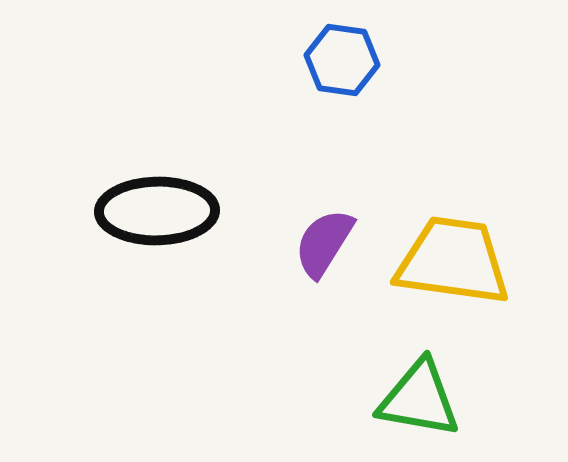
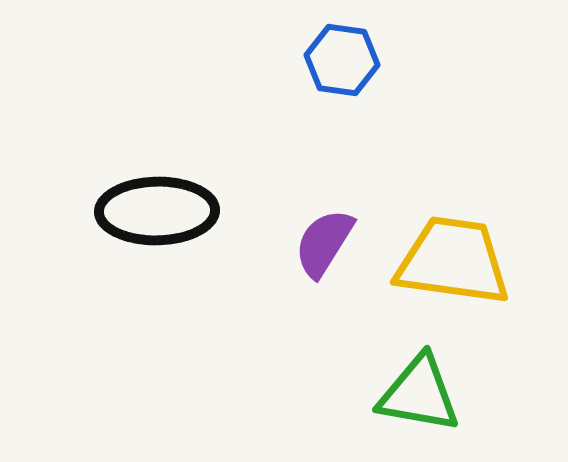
green triangle: moved 5 px up
